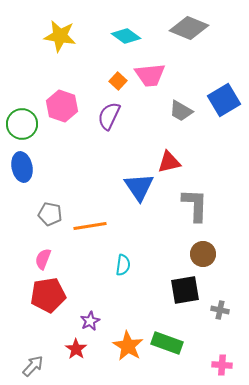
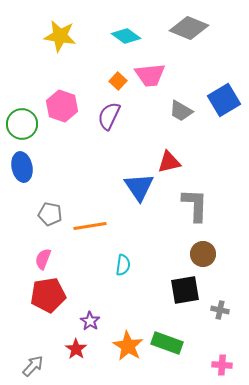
purple star: rotated 12 degrees counterclockwise
